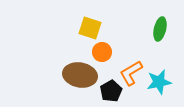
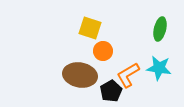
orange circle: moved 1 px right, 1 px up
orange L-shape: moved 3 px left, 2 px down
cyan star: moved 14 px up; rotated 20 degrees clockwise
